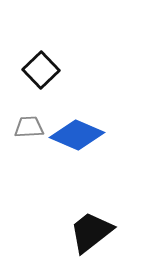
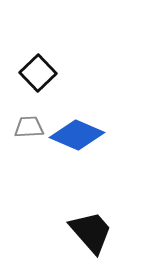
black square: moved 3 px left, 3 px down
black trapezoid: rotated 87 degrees clockwise
